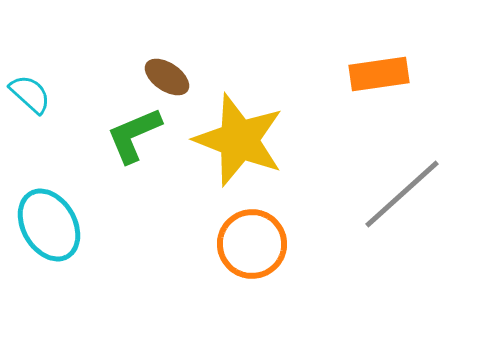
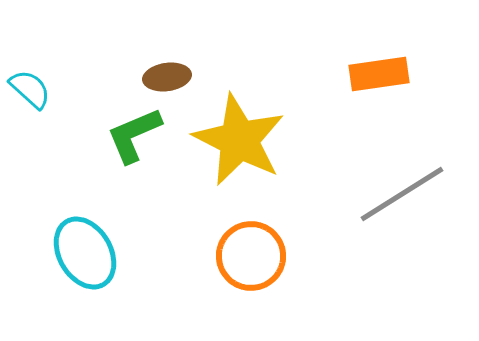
brown ellipse: rotated 42 degrees counterclockwise
cyan semicircle: moved 5 px up
yellow star: rotated 6 degrees clockwise
gray line: rotated 10 degrees clockwise
cyan ellipse: moved 36 px right, 28 px down
orange circle: moved 1 px left, 12 px down
